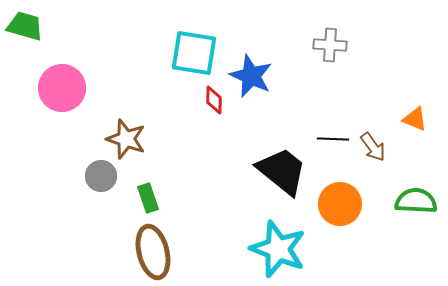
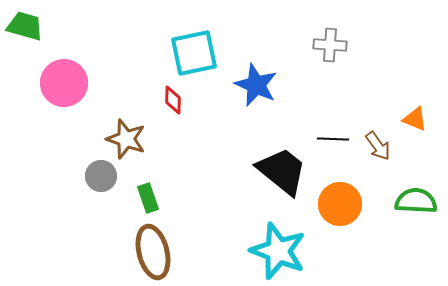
cyan square: rotated 21 degrees counterclockwise
blue star: moved 5 px right, 9 px down
pink circle: moved 2 px right, 5 px up
red diamond: moved 41 px left
brown arrow: moved 5 px right, 1 px up
cyan star: moved 2 px down
